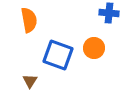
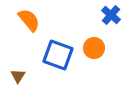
blue cross: moved 2 px right, 2 px down; rotated 36 degrees clockwise
orange semicircle: rotated 30 degrees counterclockwise
brown triangle: moved 12 px left, 5 px up
